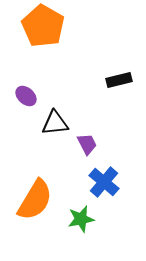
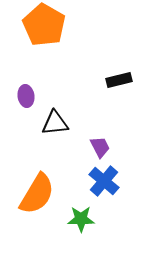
orange pentagon: moved 1 px right, 1 px up
purple ellipse: rotated 40 degrees clockwise
purple trapezoid: moved 13 px right, 3 px down
blue cross: moved 1 px up
orange semicircle: moved 2 px right, 6 px up
green star: rotated 12 degrees clockwise
